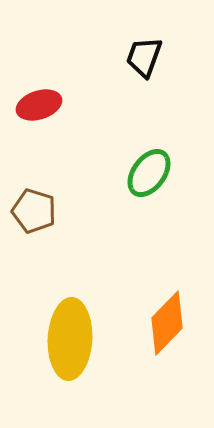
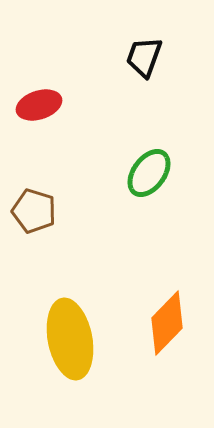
yellow ellipse: rotated 14 degrees counterclockwise
